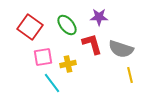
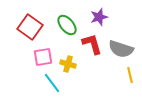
purple star: rotated 18 degrees counterclockwise
yellow cross: rotated 28 degrees clockwise
